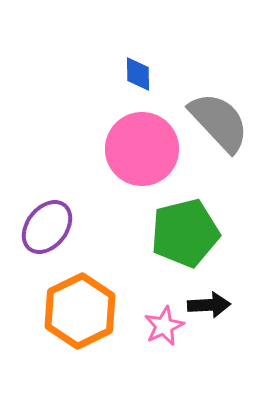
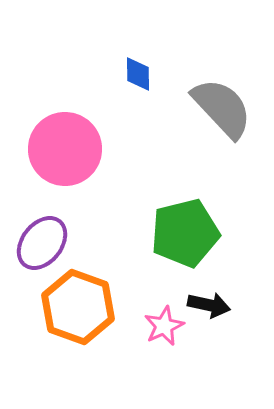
gray semicircle: moved 3 px right, 14 px up
pink circle: moved 77 px left
purple ellipse: moved 5 px left, 16 px down
black arrow: rotated 15 degrees clockwise
orange hexagon: moved 2 px left, 4 px up; rotated 14 degrees counterclockwise
